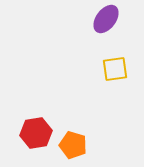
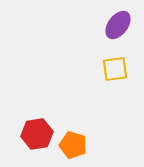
purple ellipse: moved 12 px right, 6 px down
red hexagon: moved 1 px right, 1 px down
